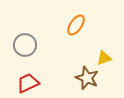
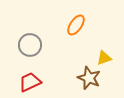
gray circle: moved 5 px right
brown star: moved 2 px right
red trapezoid: moved 2 px right, 1 px up
